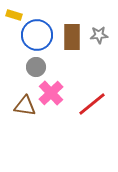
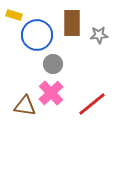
brown rectangle: moved 14 px up
gray circle: moved 17 px right, 3 px up
